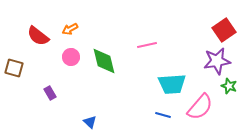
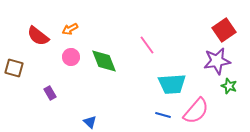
pink line: rotated 66 degrees clockwise
green diamond: rotated 8 degrees counterclockwise
pink semicircle: moved 4 px left, 4 px down
